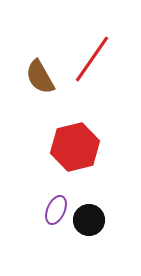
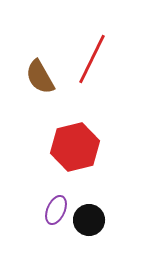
red line: rotated 9 degrees counterclockwise
